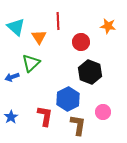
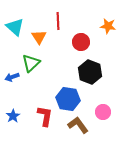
cyan triangle: moved 1 px left
blue hexagon: rotated 25 degrees counterclockwise
blue star: moved 2 px right, 1 px up
brown L-shape: rotated 45 degrees counterclockwise
